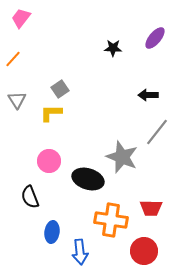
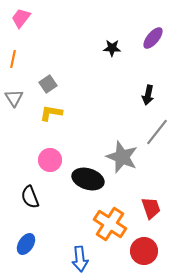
purple ellipse: moved 2 px left
black star: moved 1 px left
orange line: rotated 30 degrees counterclockwise
gray square: moved 12 px left, 5 px up
black arrow: rotated 78 degrees counterclockwise
gray triangle: moved 3 px left, 2 px up
yellow L-shape: rotated 10 degrees clockwise
pink circle: moved 1 px right, 1 px up
red trapezoid: rotated 110 degrees counterclockwise
orange cross: moved 1 px left, 4 px down; rotated 24 degrees clockwise
blue ellipse: moved 26 px left, 12 px down; rotated 25 degrees clockwise
blue arrow: moved 7 px down
